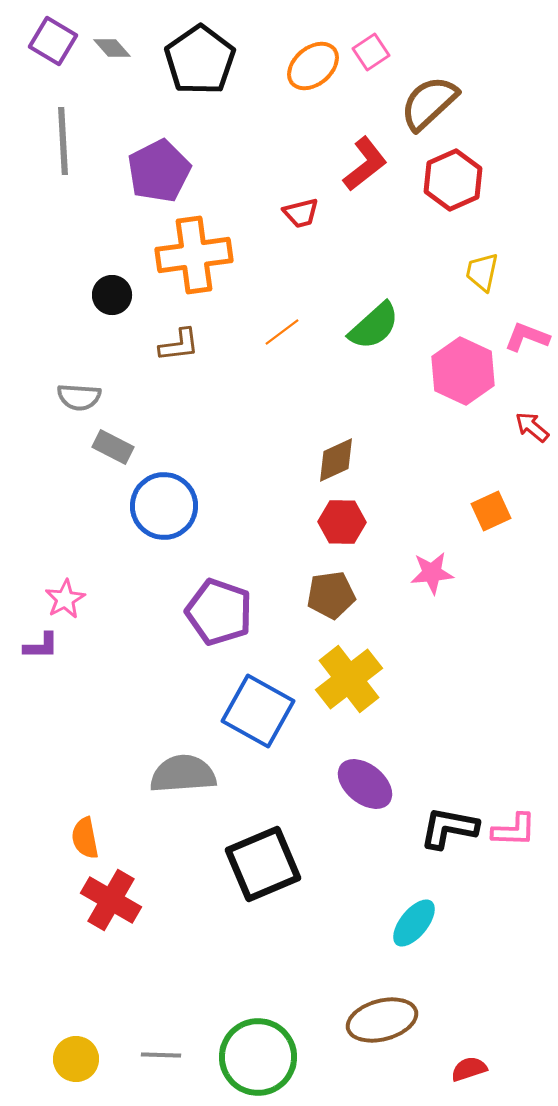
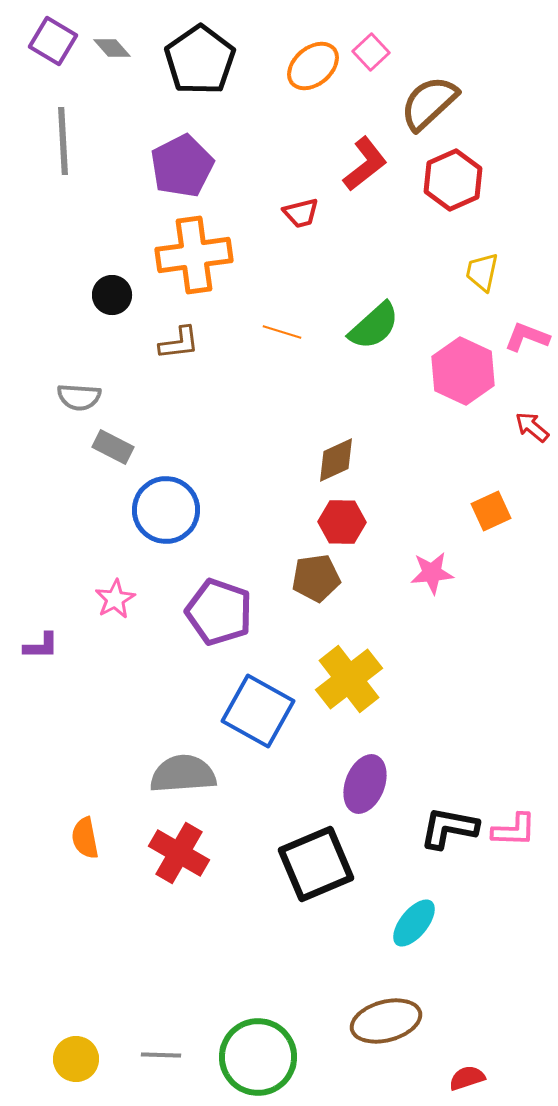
pink square at (371, 52): rotated 9 degrees counterclockwise
purple pentagon at (159, 171): moved 23 px right, 5 px up
orange line at (282, 332): rotated 54 degrees clockwise
brown L-shape at (179, 345): moved 2 px up
blue circle at (164, 506): moved 2 px right, 4 px down
brown pentagon at (331, 595): moved 15 px left, 17 px up
pink star at (65, 599): moved 50 px right
purple ellipse at (365, 784): rotated 72 degrees clockwise
black square at (263, 864): moved 53 px right
red cross at (111, 900): moved 68 px right, 47 px up
brown ellipse at (382, 1020): moved 4 px right, 1 px down
red semicircle at (469, 1069): moved 2 px left, 9 px down
